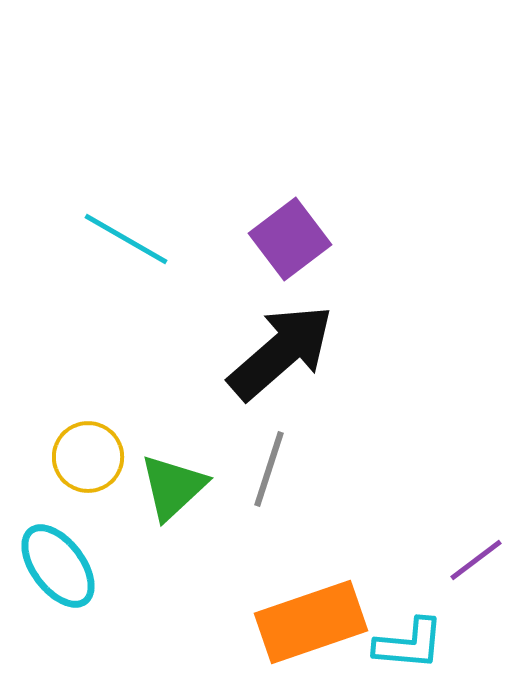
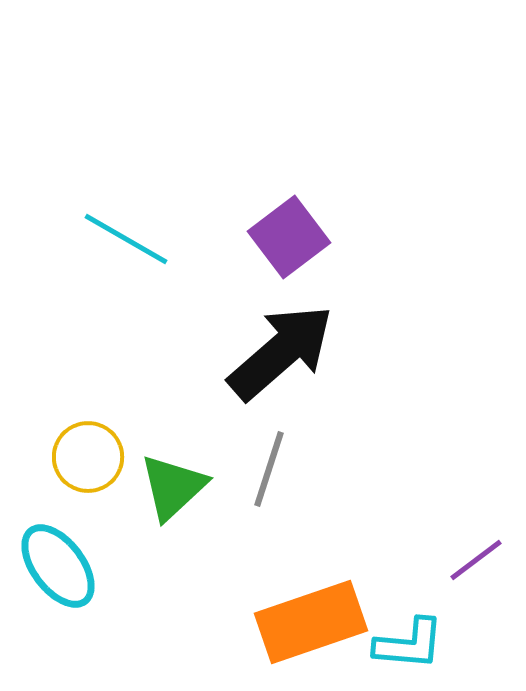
purple square: moved 1 px left, 2 px up
